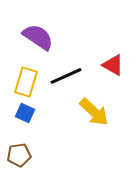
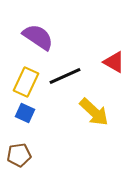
red triangle: moved 1 px right, 3 px up
black line: moved 1 px left
yellow rectangle: rotated 8 degrees clockwise
